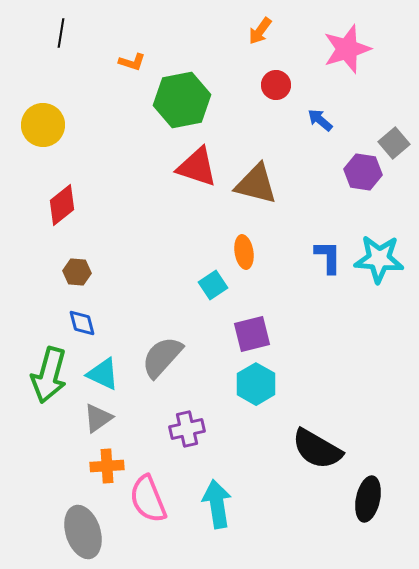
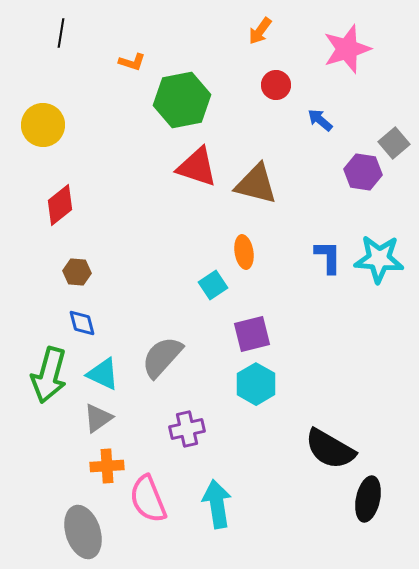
red diamond: moved 2 px left
black semicircle: moved 13 px right
